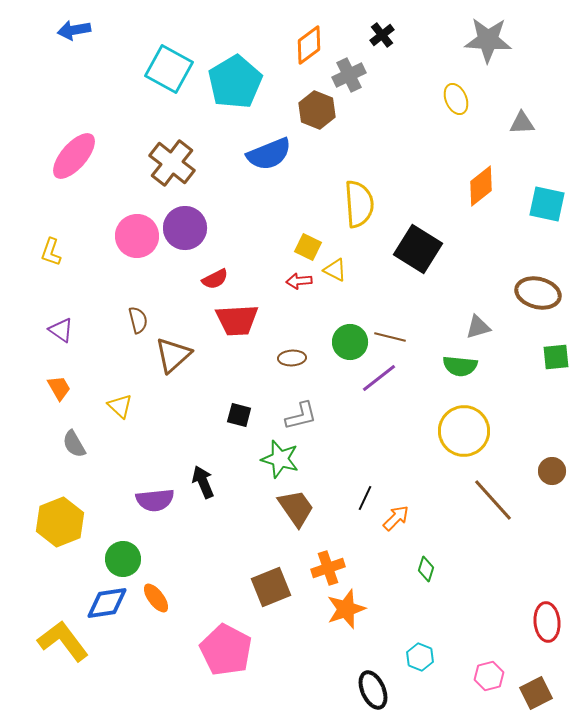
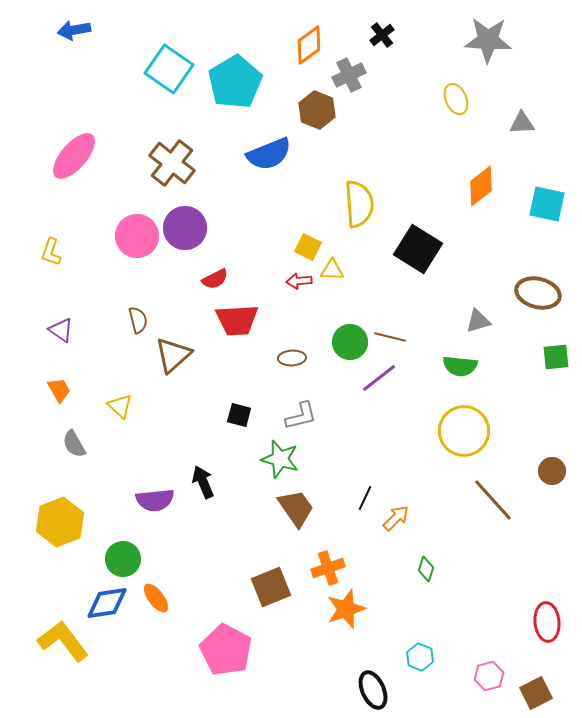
cyan square at (169, 69): rotated 6 degrees clockwise
yellow triangle at (335, 270): moved 3 px left; rotated 25 degrees counterclockwise
gray triangle at (478, 327): moved 6 px up
orange trapezoid at (59, 388): moved 2 px down
